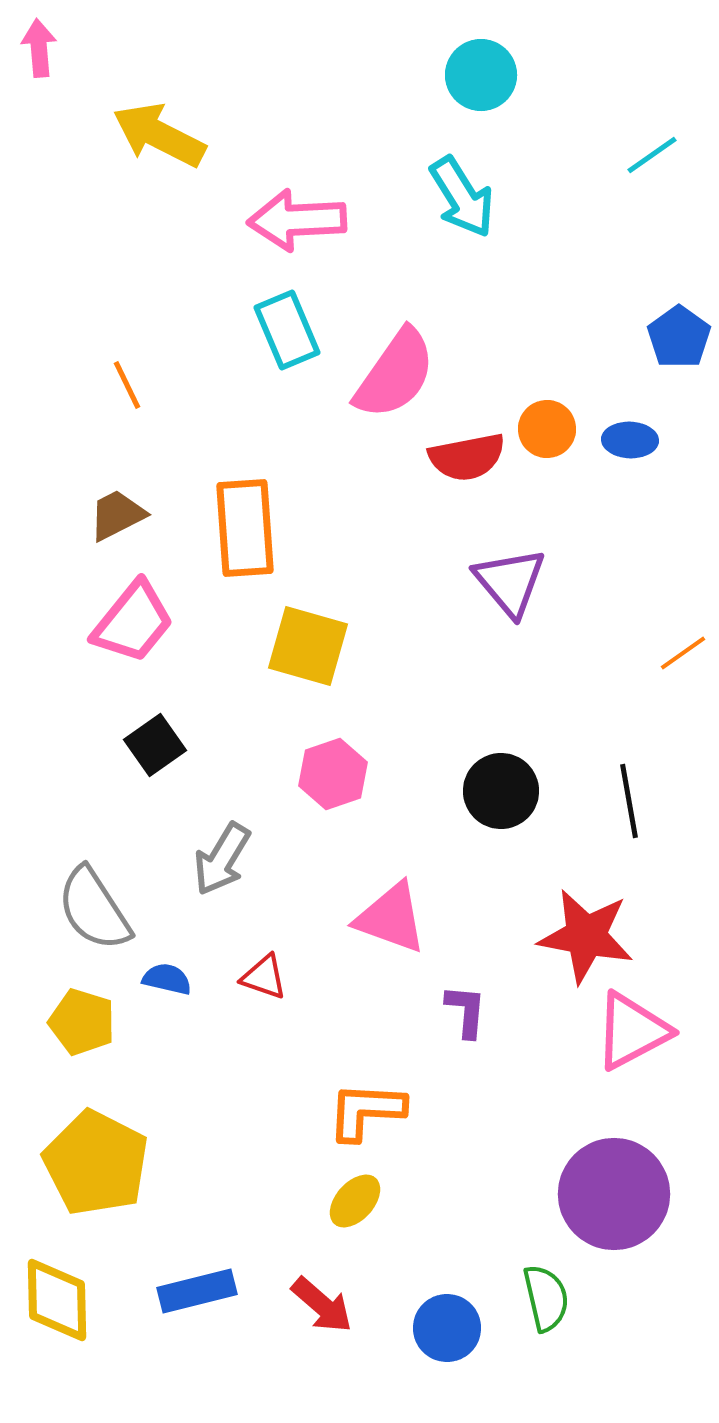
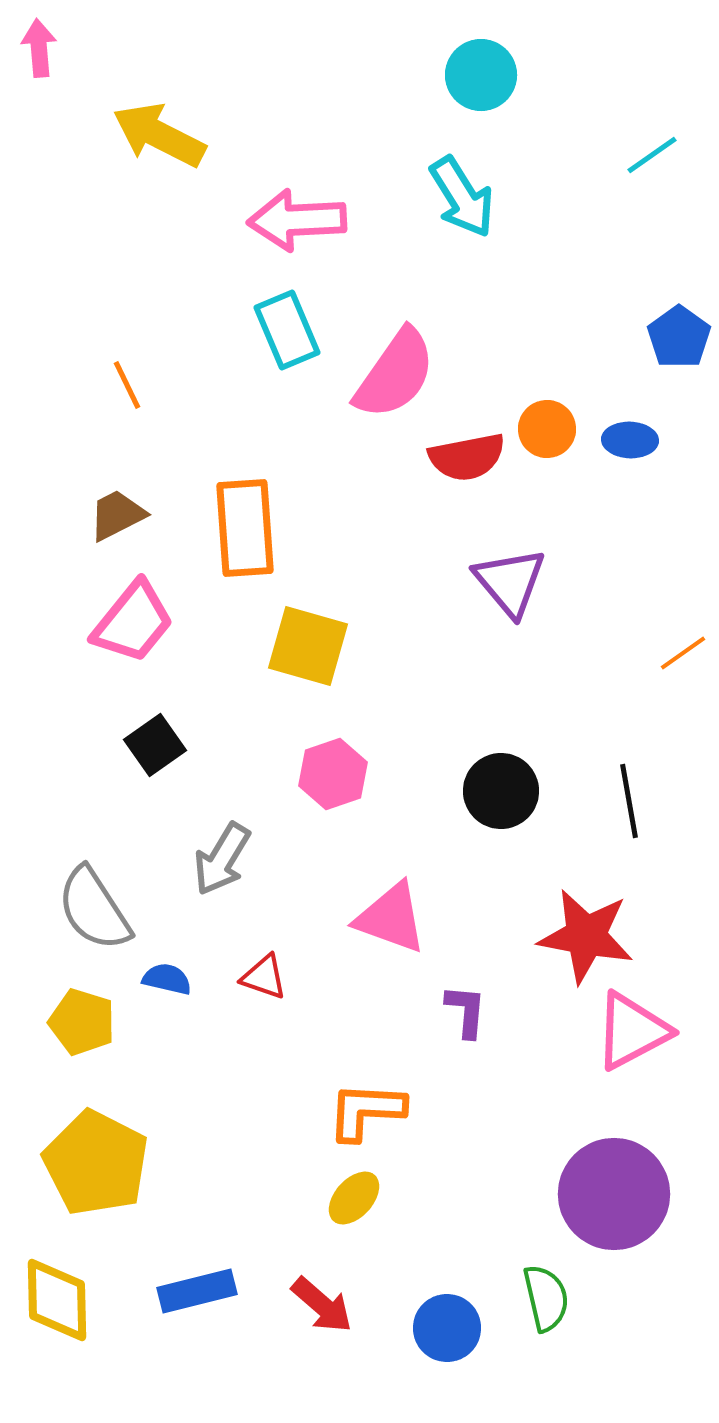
yellow ellipse at (355, 1201): moved 1 px left, 3 px up
